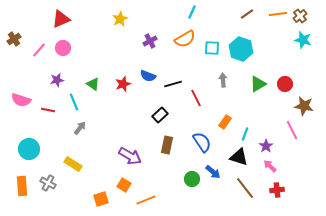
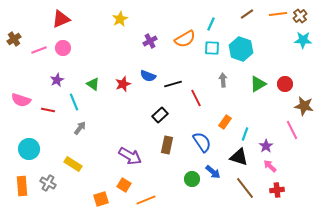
cyan line at (192, 12): moved 19 px right, 12 px down
cyan star at (303, 40): rotated 12 degrees counterclockwise
pink line at (39, 50): rotated 28 degrees clockwise
purple star at (57, 80): rotated 16 degrees counterclockwise
